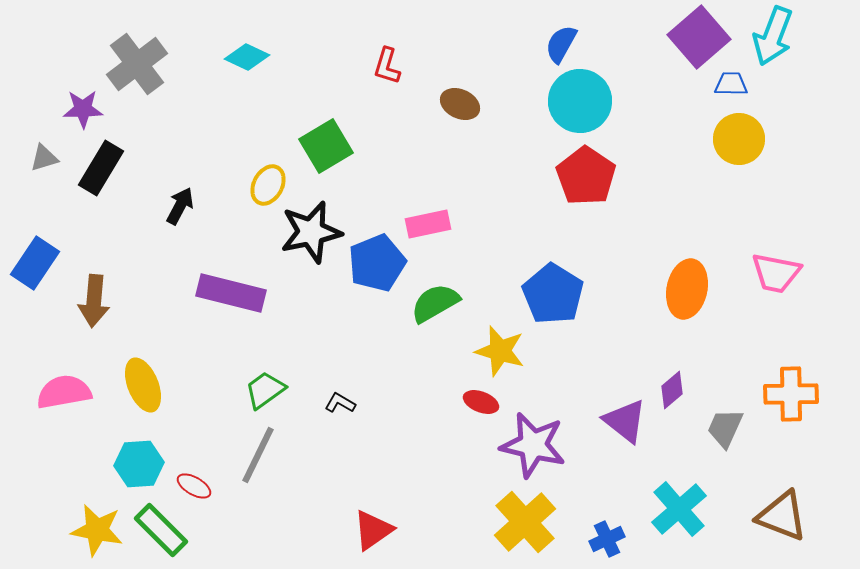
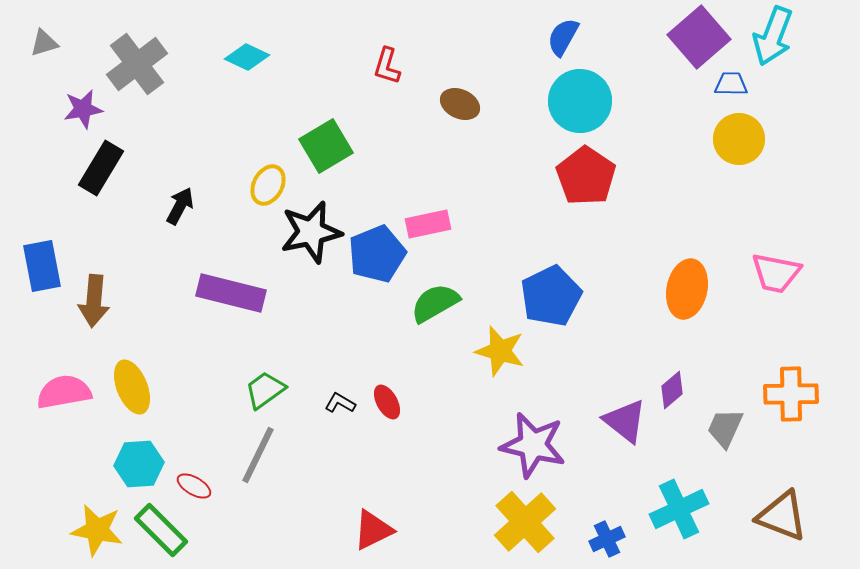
blue semicircle at (561, 44): moved 2 px right, 7 px up
purple star at (83, 109): rotated 9 degrees counterclockwise
gray triangle at (44, 158): moved 115 px up
blue rectangle at (35, 263): moved 7 px right, 3 px down; rotated 45 degrees counterclockwise
blue pentagon at (377, 263): moved 9 px up
blue pentagon at (553, 294): moved 2 px left, 2 px down; rotated 14 degrees clockwise
yellow ellipse at (143, 385): moved 11 px left, 2 px down
red ellipse at (481, 402): moved 94 px left; rotated 40 degrees clockwise
cyan cross at (679, 509): rotated 16 degrees clockwise
red triangle at (373, 530): rotated 9 degrees clockwise
